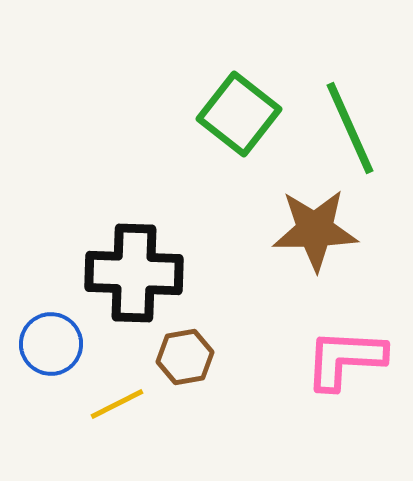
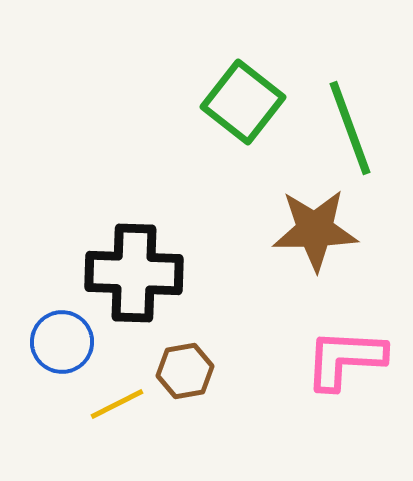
green square: moved 4 px right, 12 px up
green line: rotated 4 degrees clockwise
blue circle: moved 11 px right, 2 px up
brown hexagon: moved 14 px down
